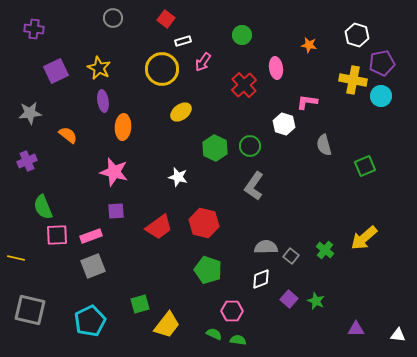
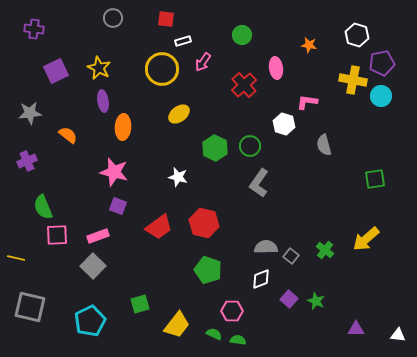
red square at (166, 19): rotated 30 degrees counterclockwise
yellow ellipse at (181, 112): moved 2 px left, 2 px down
green square at (365, 166): moved 10 px right, 13 px down; rotated 15 degrees clockwise
gray L-shape at (254, 186): moved 5 px right, 3 px up
purple square at (116, 211): moved 2 px right, 5 px up; rotated 24 degrees clockwise
pink rectangle at (91, 236): moved 7 px right
yellow arrow at (364, 238): moved 2 px right, 1 px down
gray square at (93, 266): rotated 25 degrees counterclockwise
gray square at (30, 310): moved 3 px up
yellow trapezoid at (167, 325): moved 10 px right
